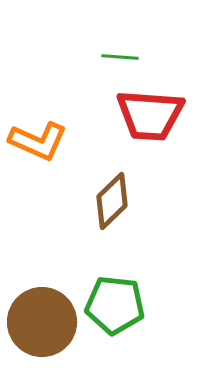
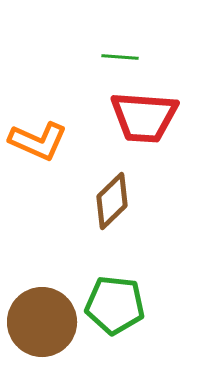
red trapezoid: moved 6 px left, 2 px down
